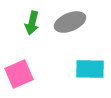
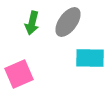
gray ellipse: moved 2 px left; rotated 32 degrees counterclockwise
cyan rectangle: moved 11 px up
